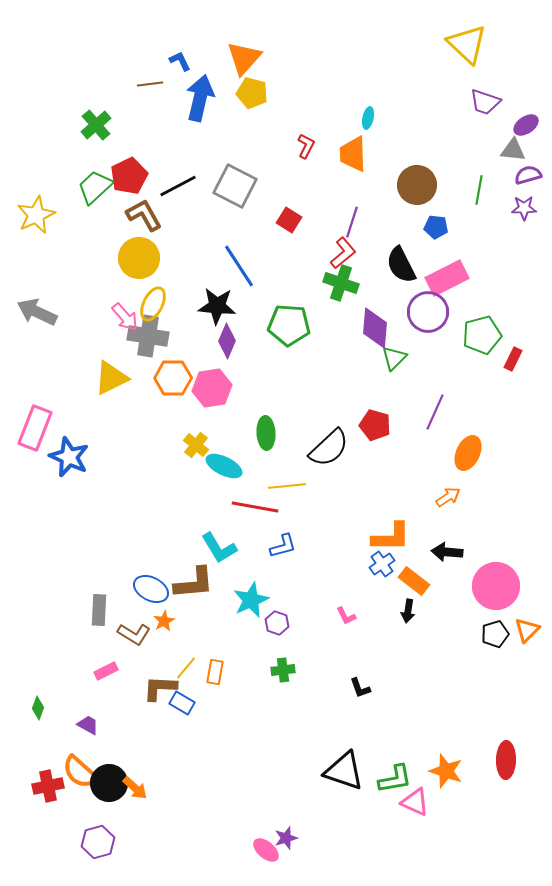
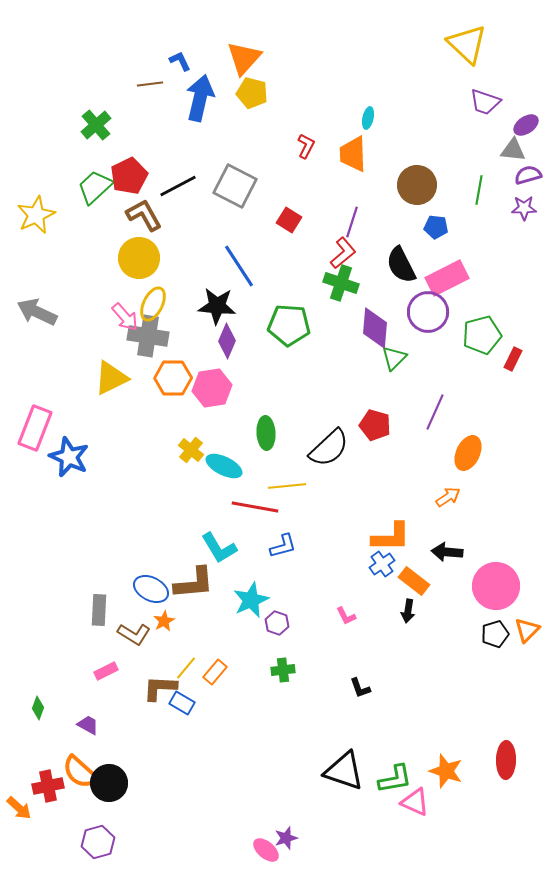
yellow cross at (196, 445): moved 5 px left, 5 px down
orange rectangle at (215, 672): rotated 30 degrees clockwise
orange arrow at (135, 788): moved 116 px left, 20 px down
